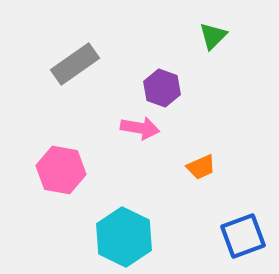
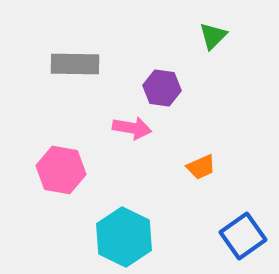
gray rectangle: rotated 36 degrees clockwise
purple hexagon: rotated 12 degrees counterclockwise
pink arrow: moved 8 px left
blue square: rotated 15 degrees counterclockwise
